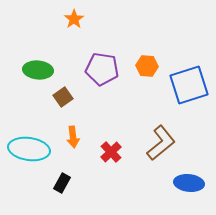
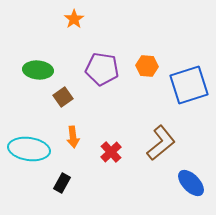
blue ellipse: moved 2 px right; rotated 40 degrees clockwise
